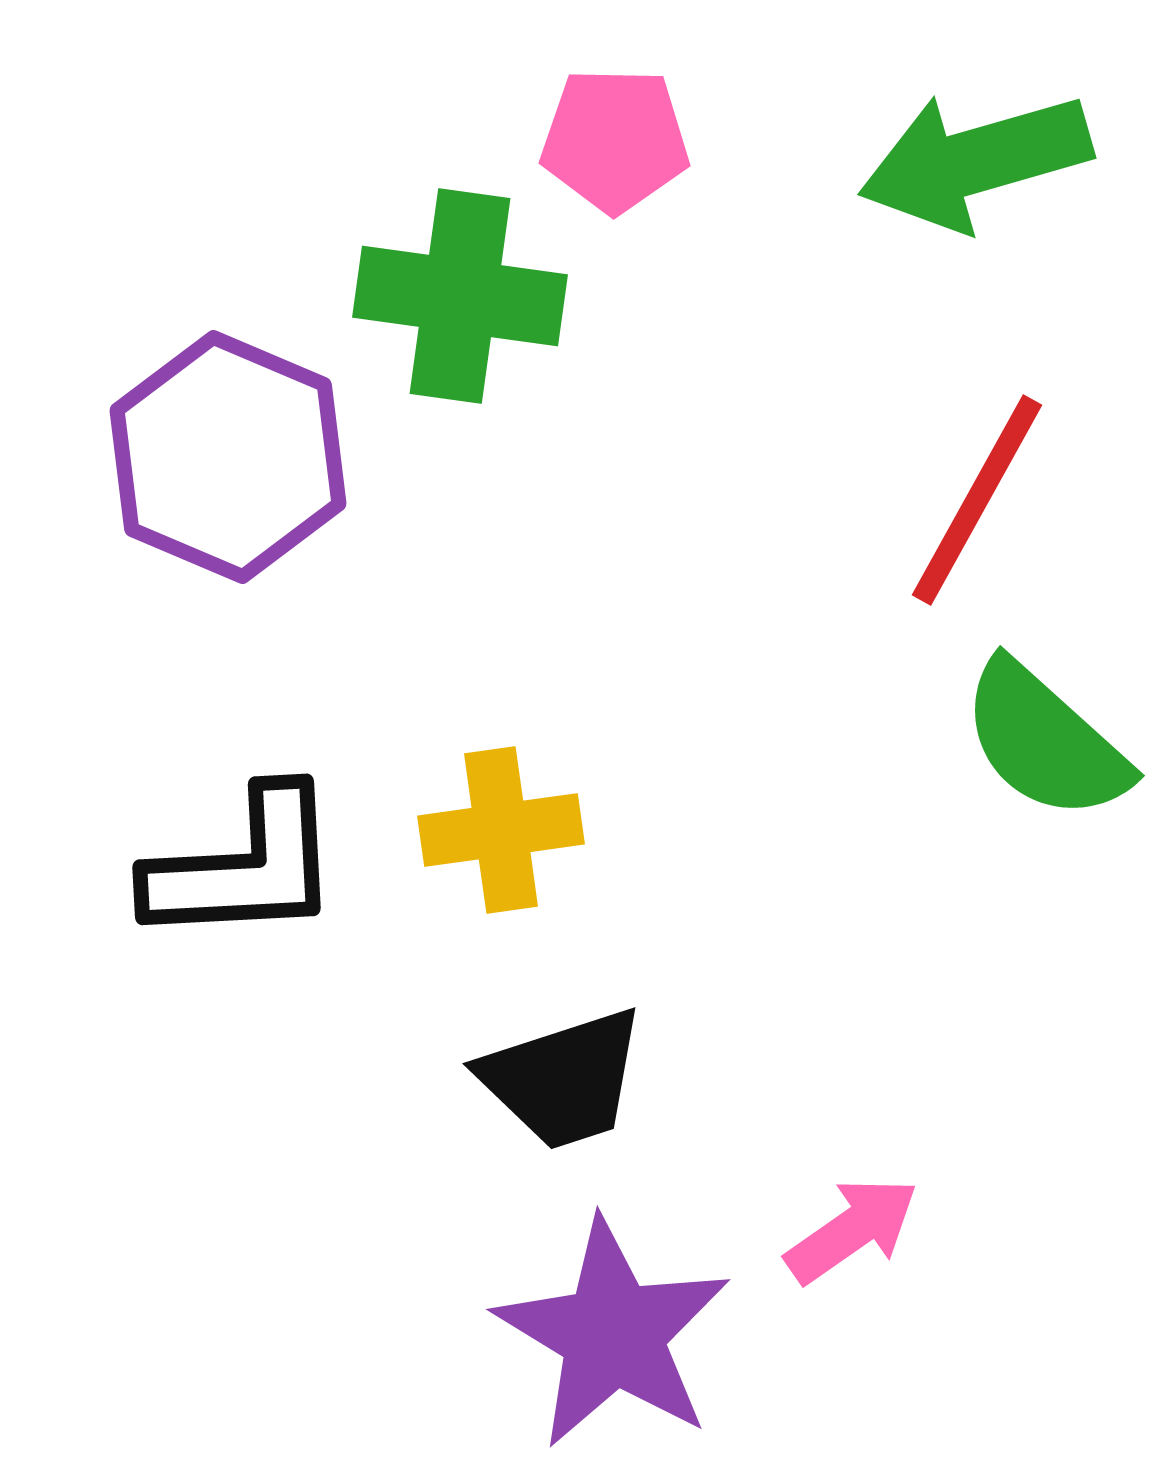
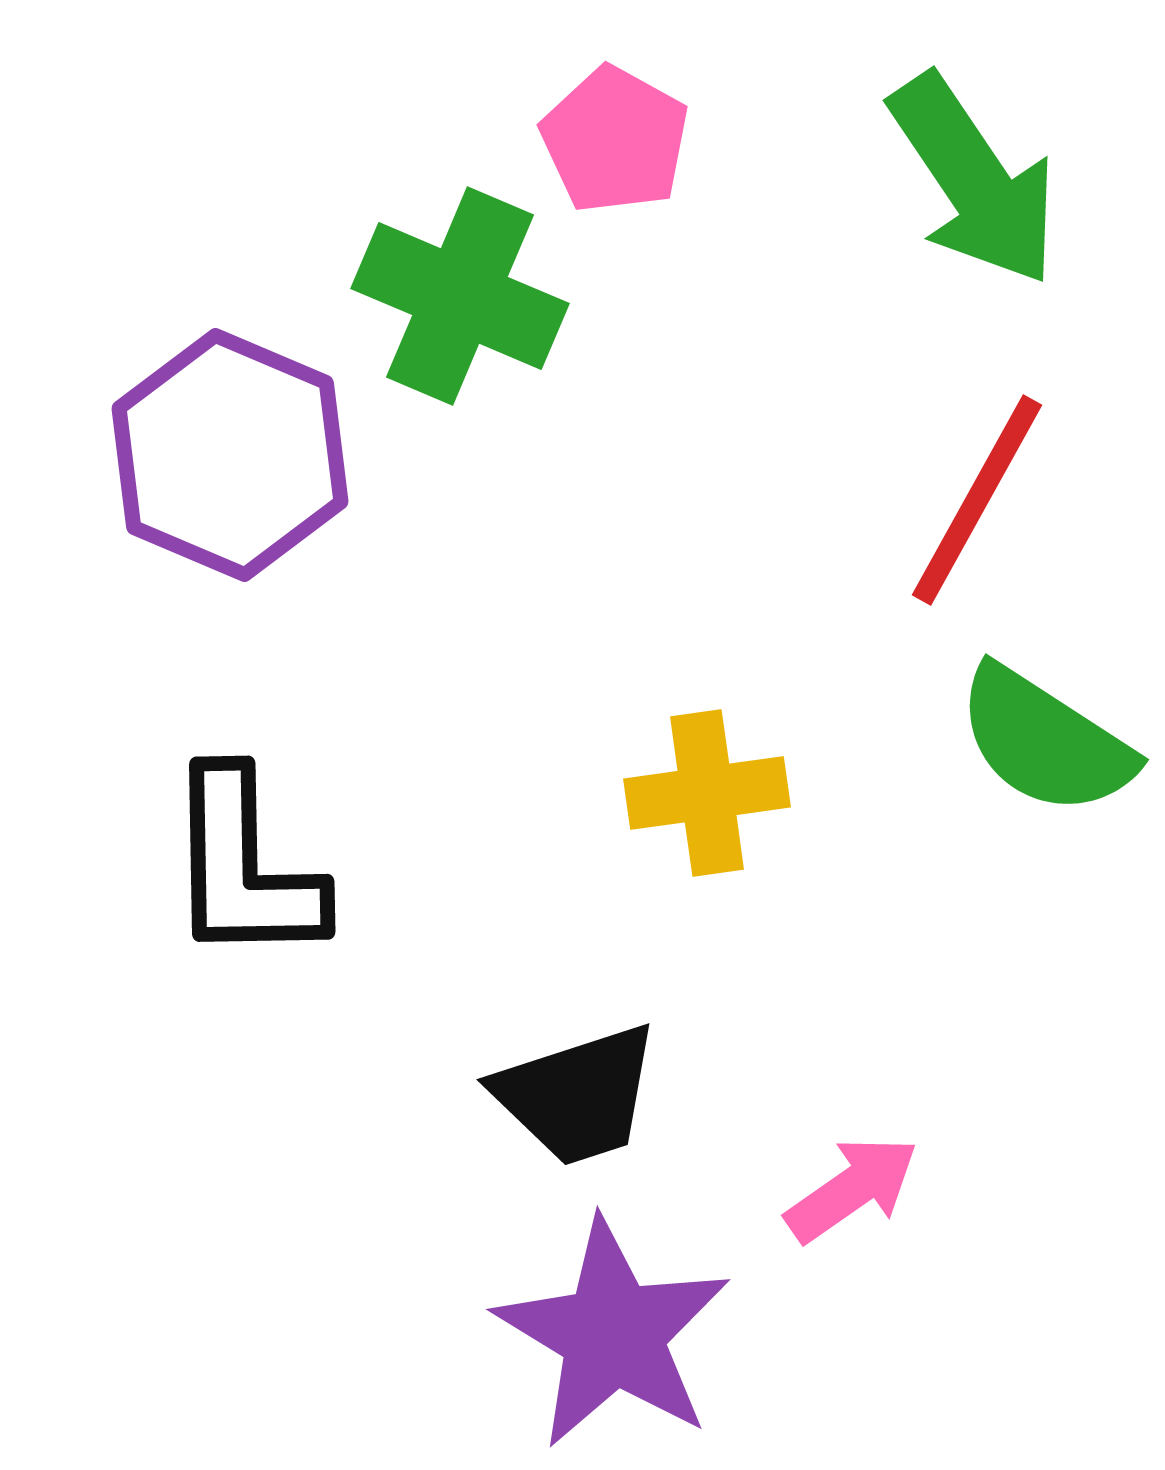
pink pentagon: rotated 28 degrees clockwise
green arrow: moved 1 px left, 19 px down; rotated 108 degrees counterclockwise
green cross: rotated 15 degrees clockwise
purple hexagon: moved 2 px right, 2 px up
green semicircle: rotated 9 degrees counterclockwise
yellow cross: moved 206 px right, 37 px up
black L-shape: rotated 92 degrees clockwise
black trapezoid: moved 14 px right, 16 px down
pink arrow: moved 41 px up
